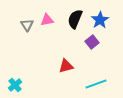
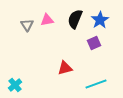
purple square: moved 2 px right, 1 px down; rotated 16 degrees clockwise
red triangle: moved 1 px left, 2 px down
